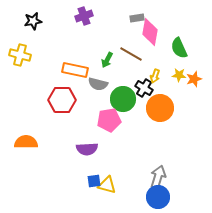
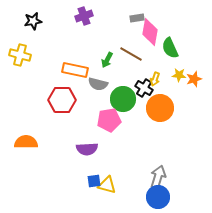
green semicircle: moved 9 px left
yellow arrow: moved 3 px down
